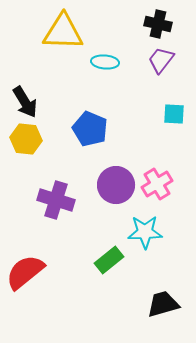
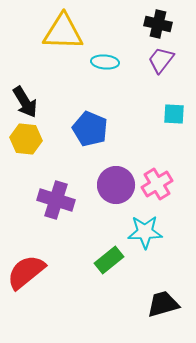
red semicircle: moved 1 px right
